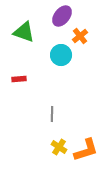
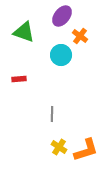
orange cross: rotated 14 degrees counterclockwise
